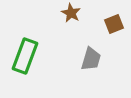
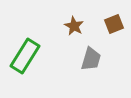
brown star: moved 3 px right, 13 px down
green rectangle: rotated 12 degrees clockwise
